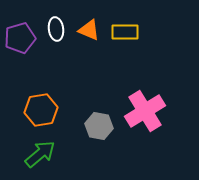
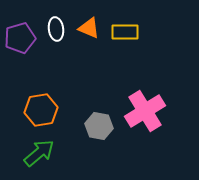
orange triangle: moved 2 px up
green arrow: moved 1 px left, 1 px up
